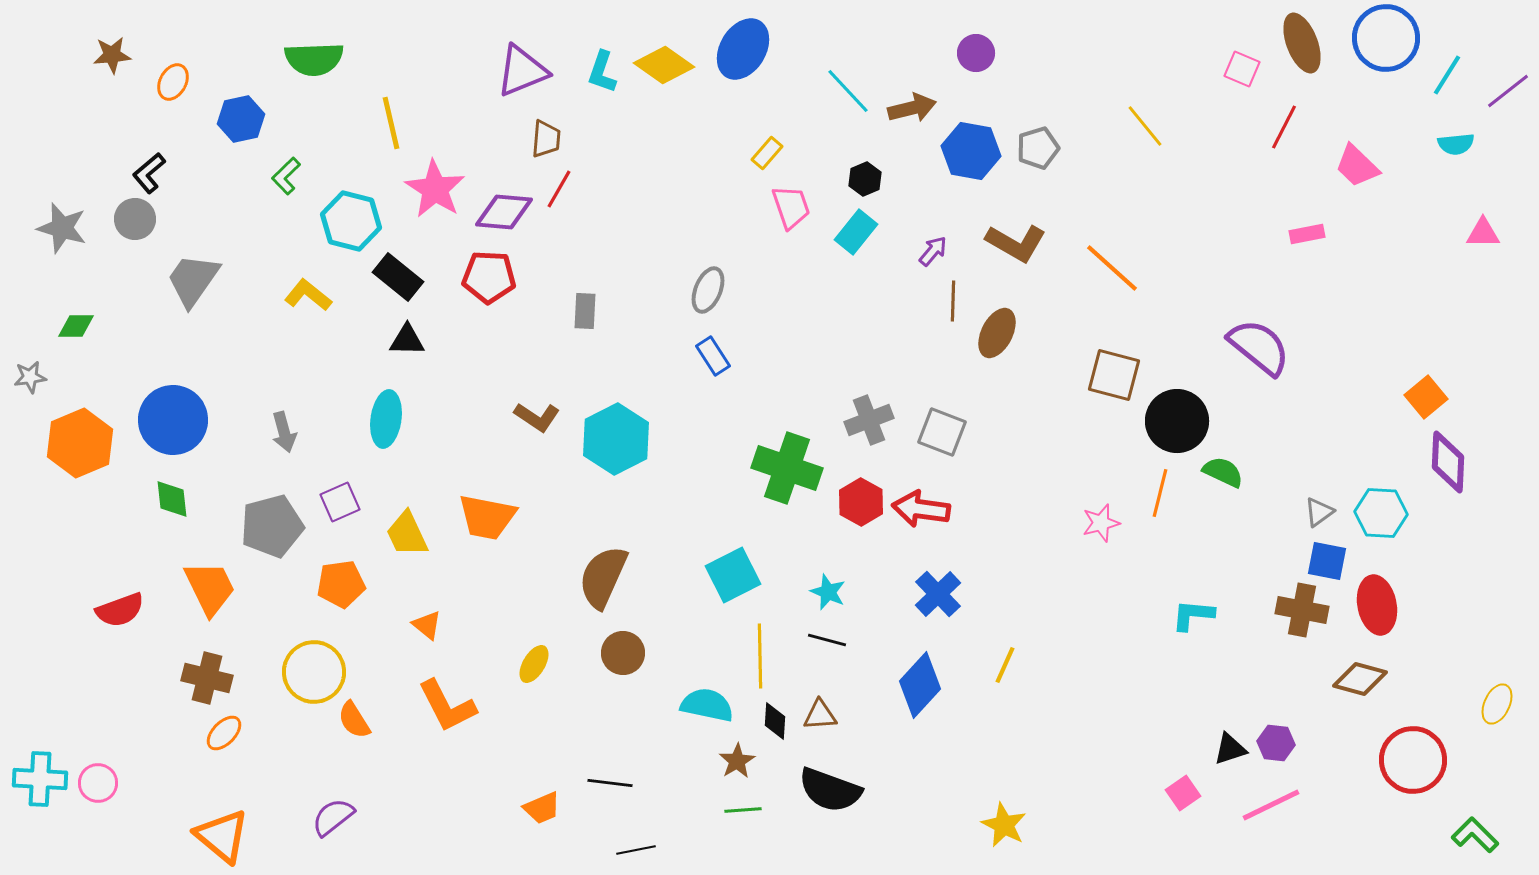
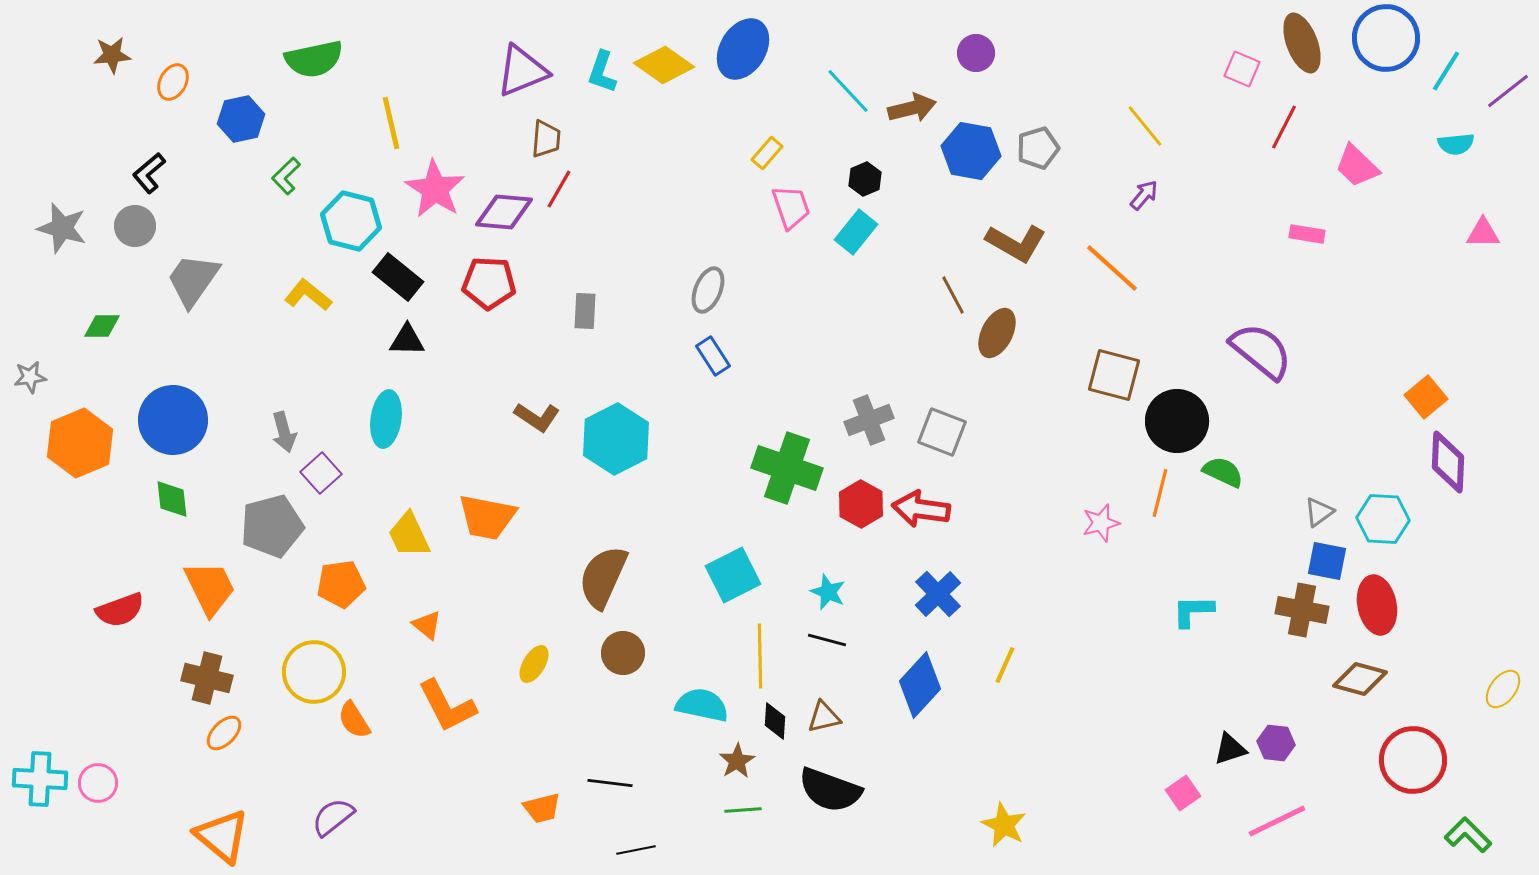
green semicircle at (314, 59): rotated 10 degrees counterclockwise
cyan line at (1447, 75): moved 1 px left, 4 px up
gray circle at (135, 219): moved 7 px down
pink rectangle at (1307, 234): rotated 20 degrees clockwise
purple arrow at (933, 251): moved 211 px right, 56 px up
red pentagon at (489, 277): moved 6 px down
brown line at (953, 301): moved 6 px up; rotated 30 degrees counterclockwise
green diamond at (76, 326): moved 26 px right
purple semicircle at (1259, 347): moved 2 px right, 4 px down
purple square at (340, 502): moved 19 px left, 29 px up; rotated 18 degrees counterclockwise
red hexagon at (861, 502): moved 2 px down
cyan hexagon at (1381, 513): moved 2 px right, 6 px down
yellow trapezoid at (407, 534): moved 2 px right, 1 px down
cyan L-shape at (1193, 615): moved 4 px up; rotated 6 degrees counterclockwise
yellow ellipse at (1497, 704): moved 6 px right, 15 px up; rotated 12 degrees clockwise
cyan semicircle at (707, 705): moved 5 px left
brown triangle at (820, 715): moved 4 px right, 2 px down; rotated 9 degrees counterclockwise
pink line at (1271, 805): moved 6 px right, 16 px down
orange trapezoid at (542, 808): rotated 9 degrees clockwise
green L-shape at (1475, 835): moved 7 px left
